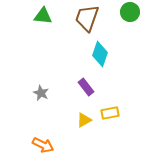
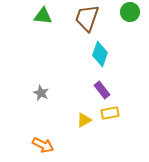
purple rectangle: moved 16 px right, 3 px down
